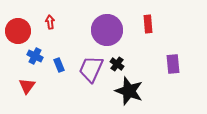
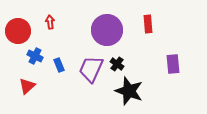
red triangle: rotated 12 degrees clockwise
